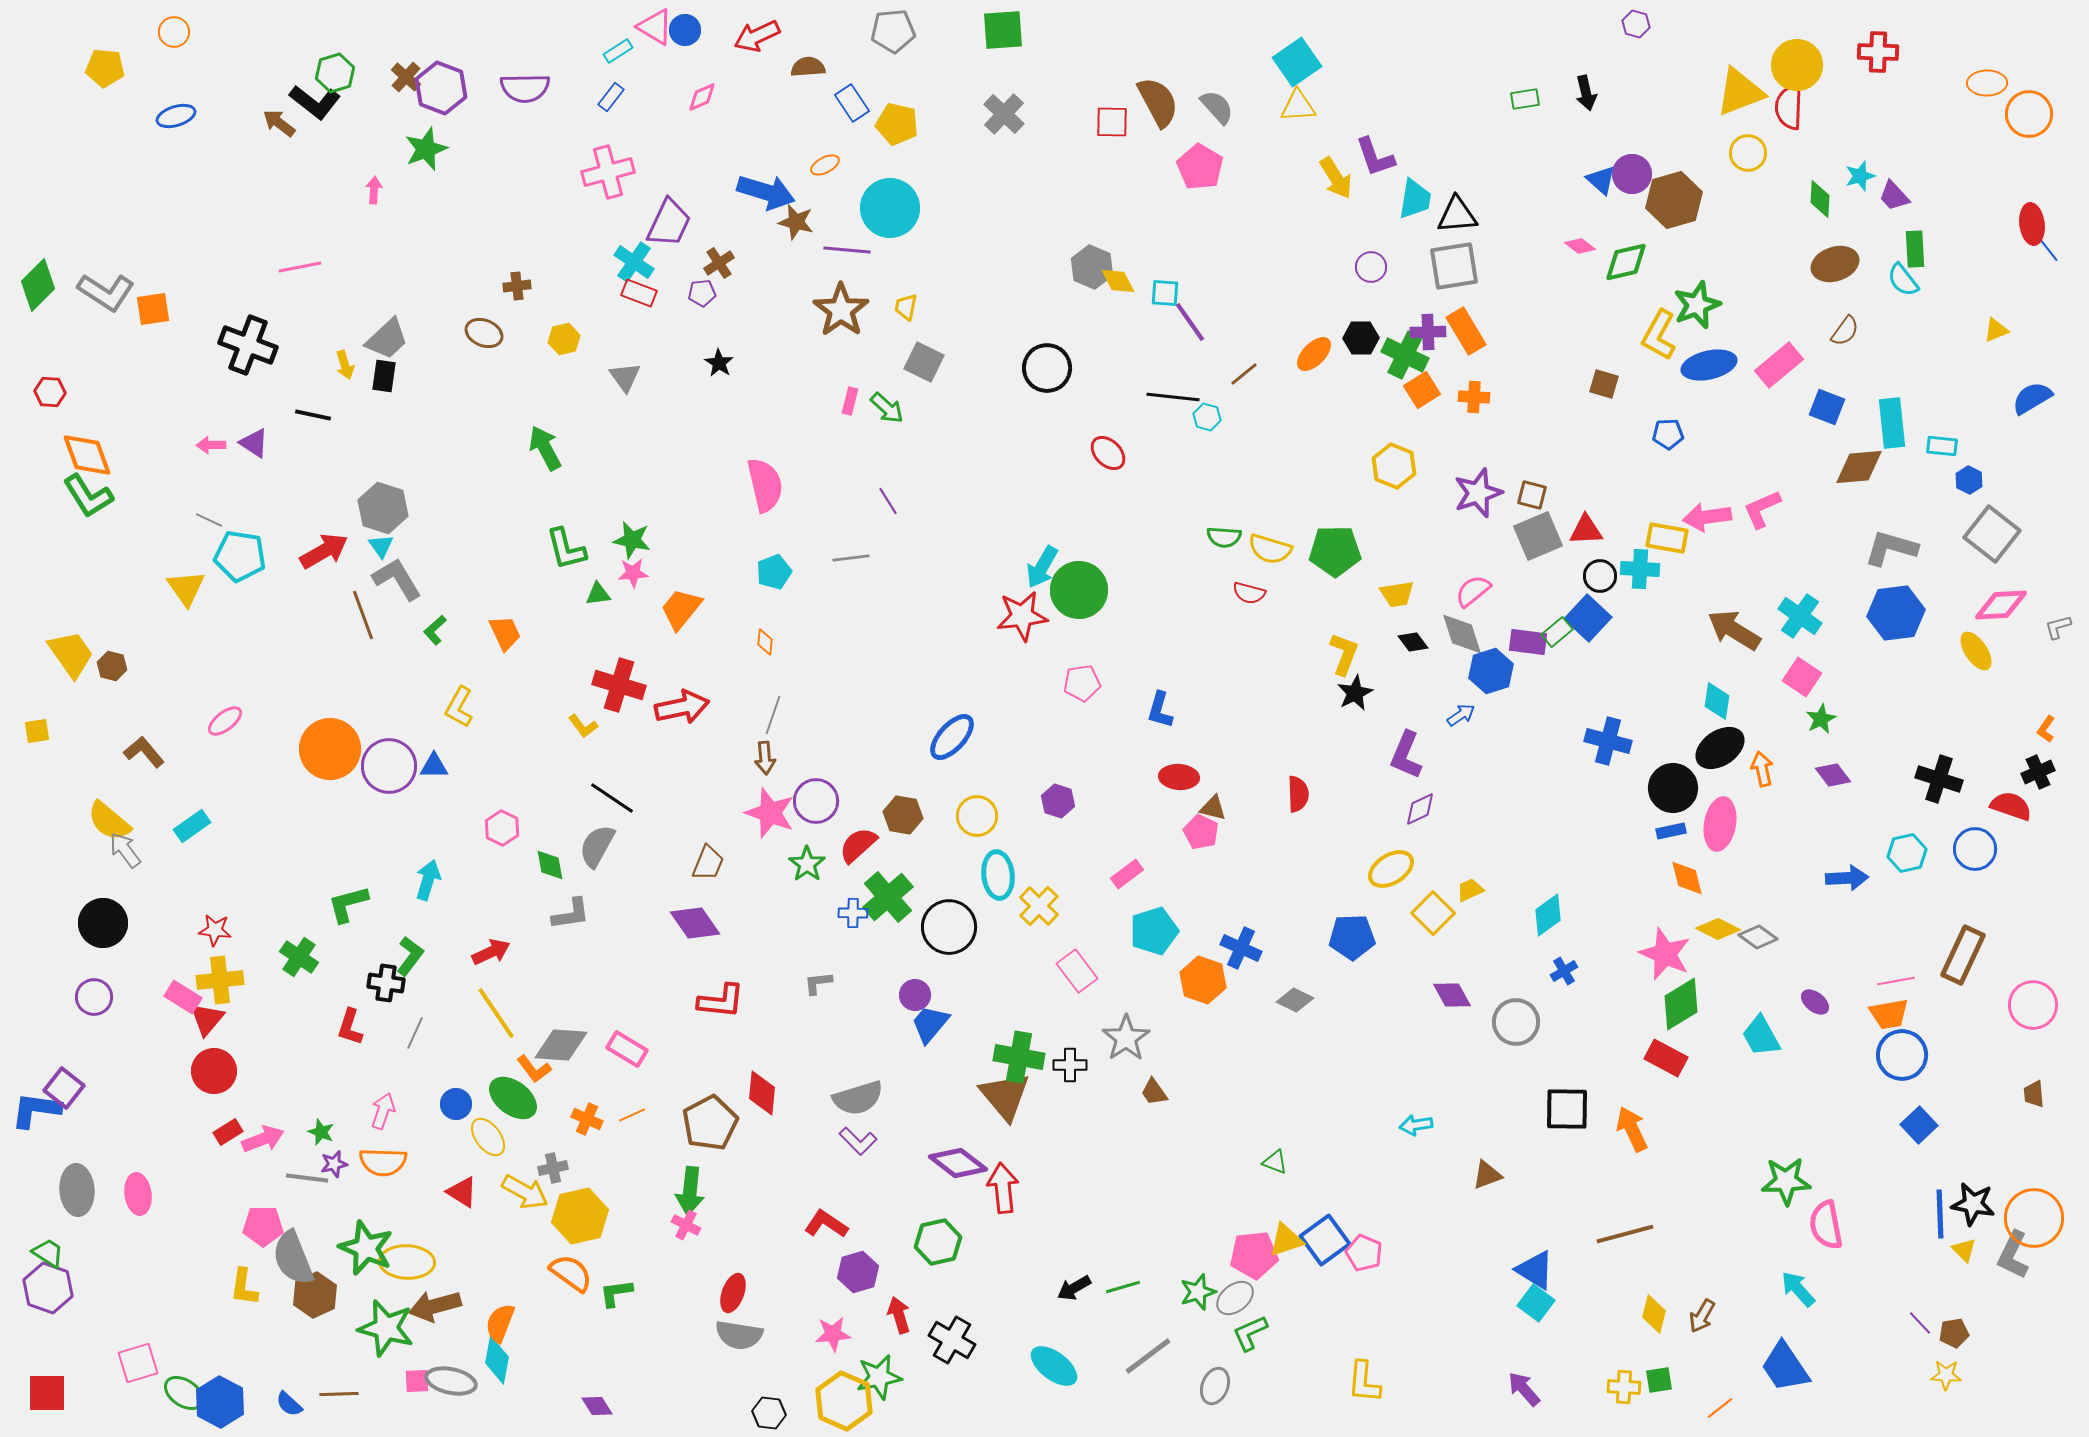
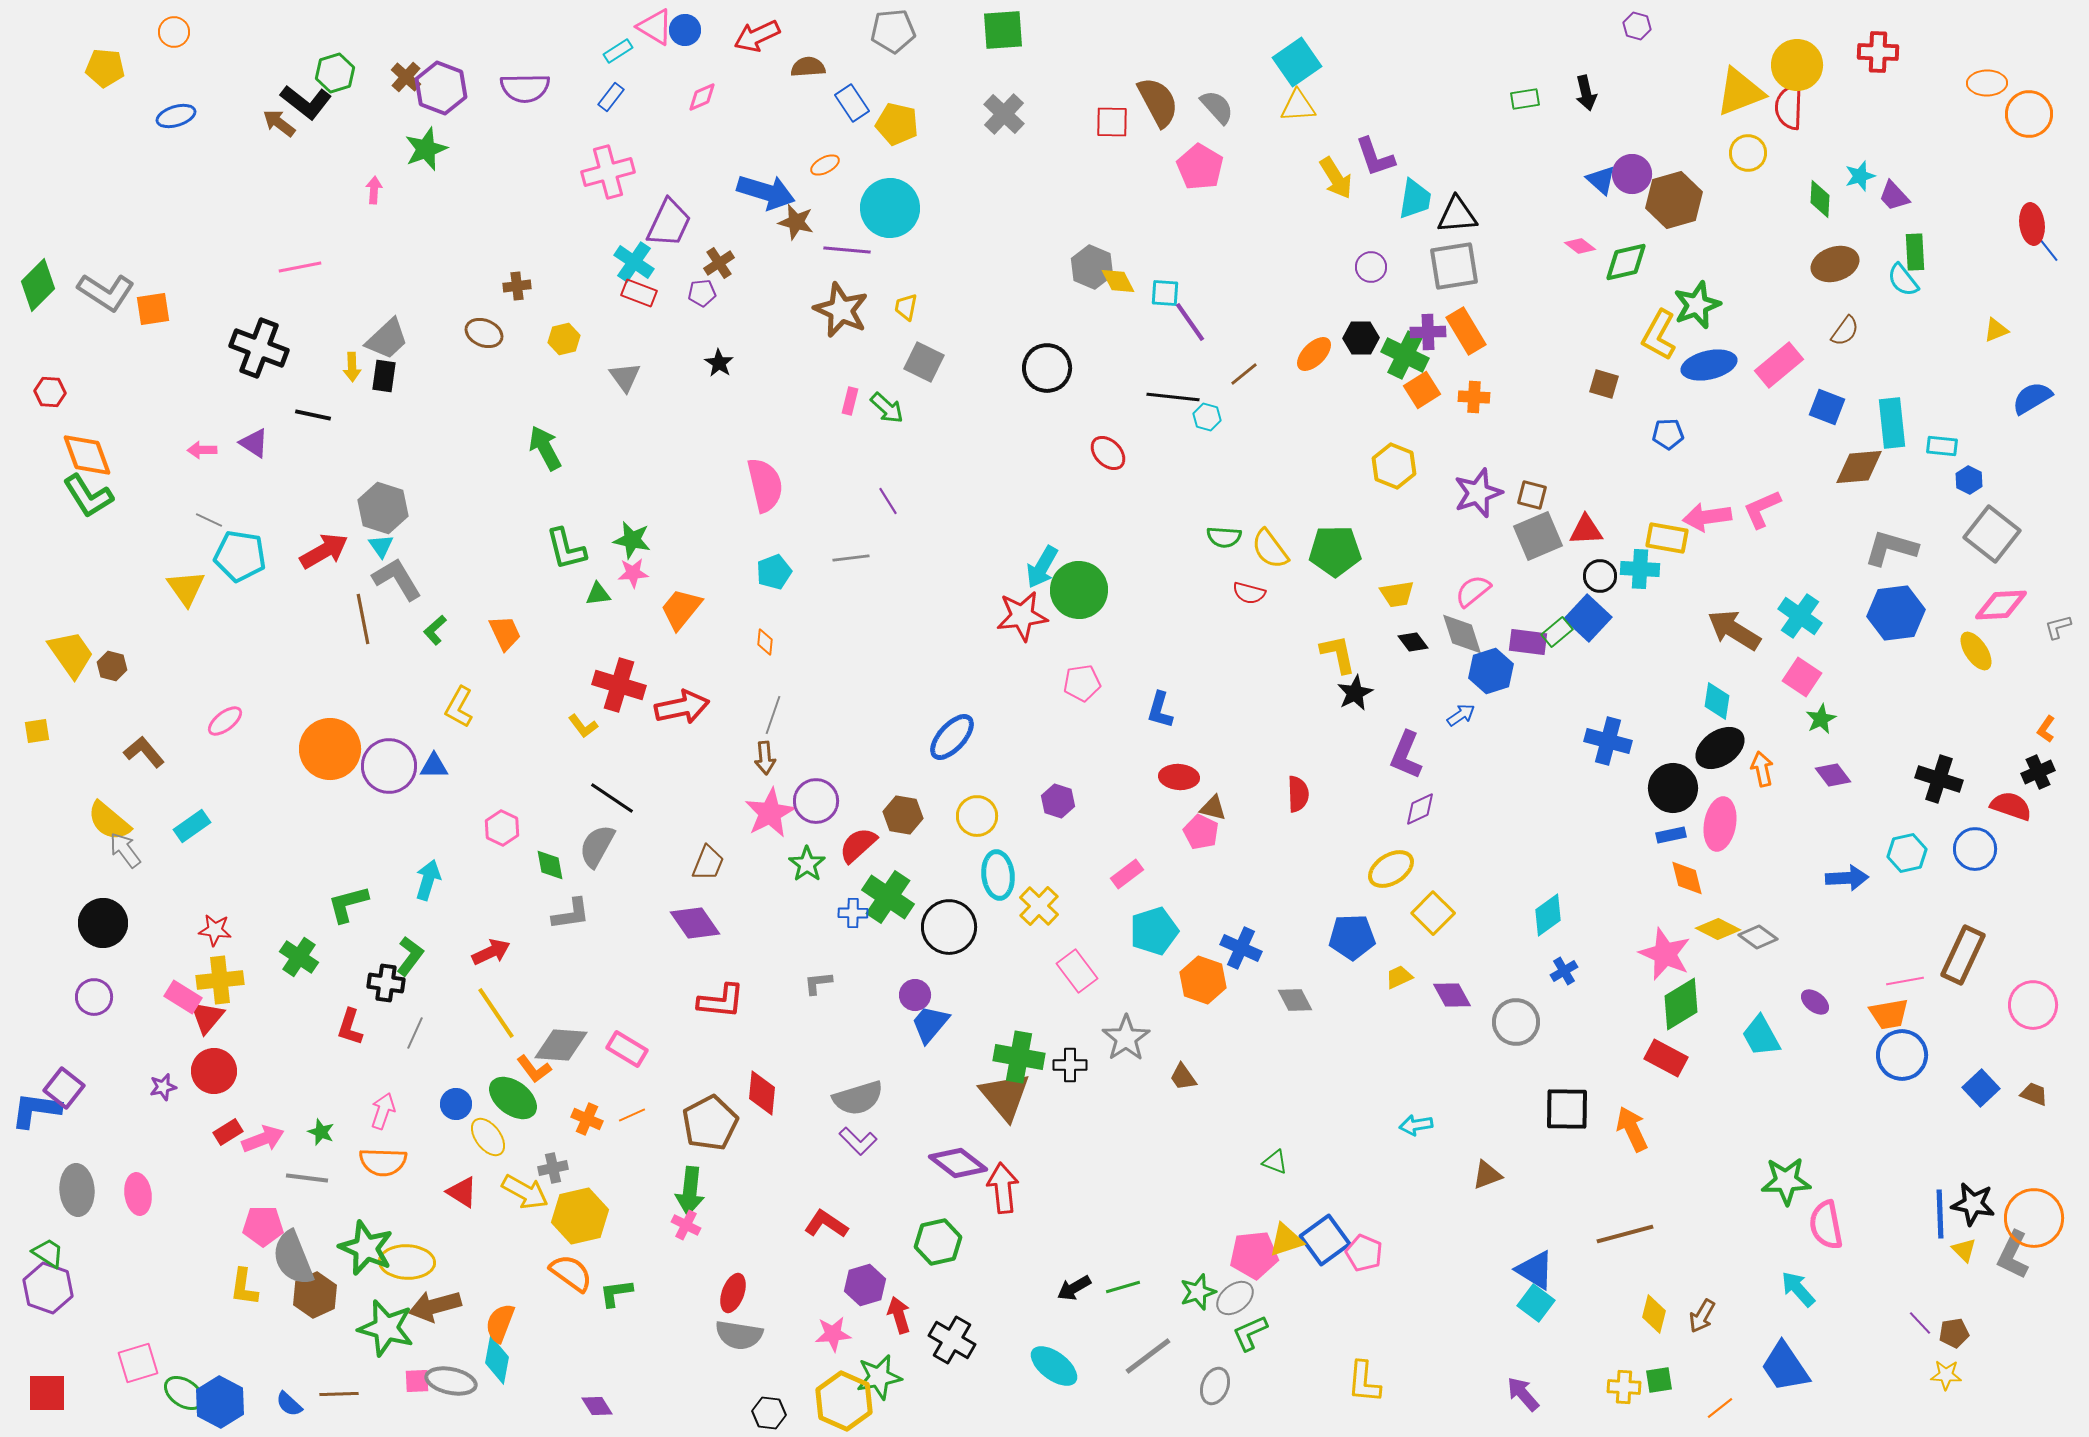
purple hexagon at (1636, 24): moved 1 px right, 2 px down
black L-shape at (315, 102): moved 9 px left
green rectangle at (1915, 249): moved 3 px down
brown star at (841, 310): rotated 12 degrees counterclockwise
black cross at (248, 345): moved 11 px right, 3 px down
yellow arrow at (345, 365): moved 7 px right, 2 px down; rotated 16 degrees clockwise
pink arrow at (211, 445): moved 9 px left, 5 px down
yellow semicircle at (1270, 549): rotated 36 degrees clockwise
brown line at (363, 615): moved 4 px down; rotated 9 degrees clockwise
yellow L-shape at (1344, 654): moved 6 px left; rotated 33 degrees counterclockwise
pink star at (770, 813): rotated 24 degrees clockwise
blue rectangle at (1671, 831): moved 4 px down
yellow trapezoid at (1470, 890): moved 71 px left, 87 px down
green cross at (888, 897): rotated 15 degrees counterclockwise
pink line at (1896, 981): moved 9 px right
gray diamond at (1295, 1000): rotated 36 degrees clockwise
red triangle at (207, 1019): moved 2 px up
brown trapezoid at (1154, 1092): moved 29 px right, 15 px up
brown trapezoid at (2034, 1094): rotated 116 degrees clockwise
blue square at (1919, 1125): moved 62 px right, 37 px up
purple star at (334, 1164): moved 171 px left, 77 px up
purple hexagon at (858, 1272): moved 7 px right, 13 px down
purple arrow at (1524, 1389): moved 1 px left, 5 px down
